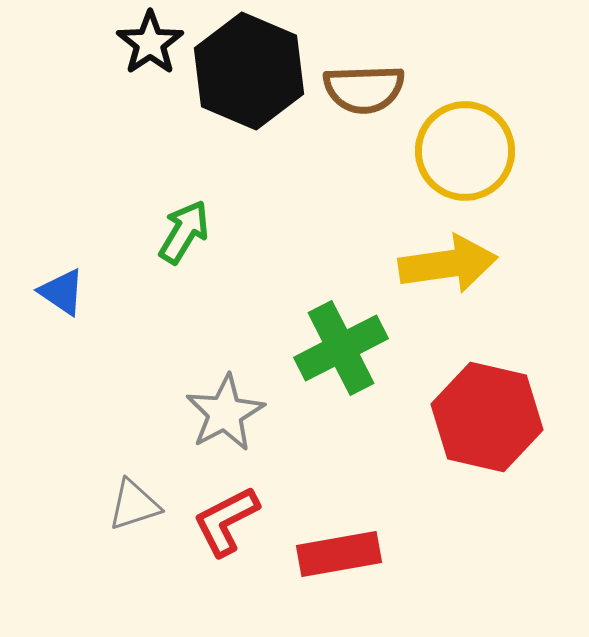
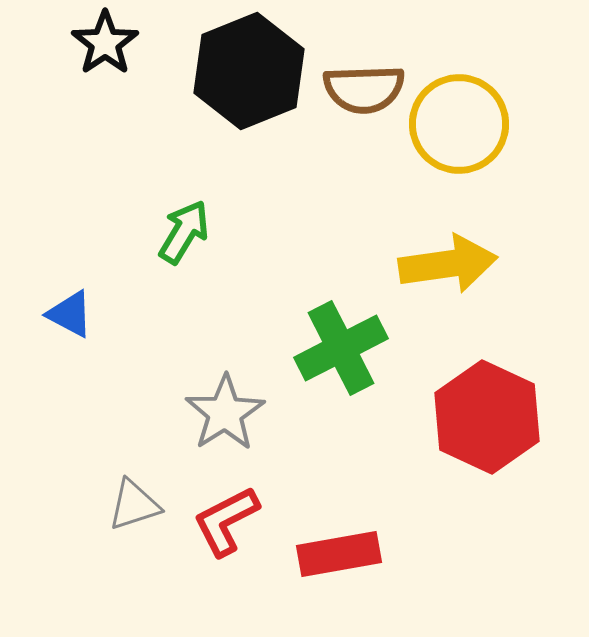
black star: moved 45 px left
black hexagon: rotated 15 degrees clockwise
yellow circle: moved 6 px left, 27 px up
blue triangle: moved 8 px right, 22 px down; rotated 6 degrees counterclockwise
gray star: rotated 4 degrees counterclockwise
red hexagon: rotated 12 degrees clockwise
